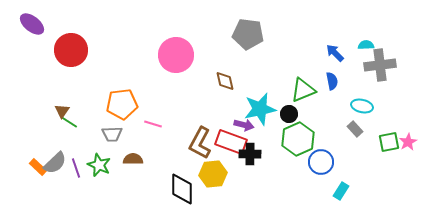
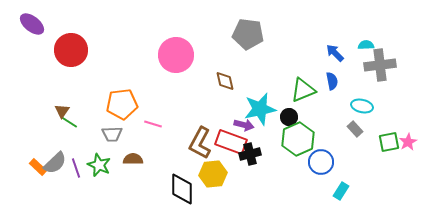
black circle: moved 3 px down
black cross: rotated 15 degrees counterclockwise
